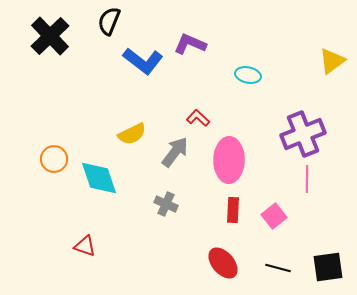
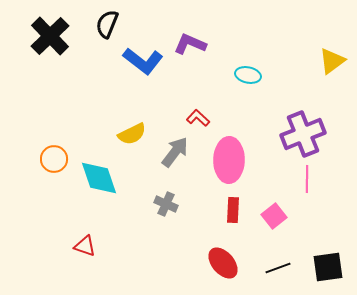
black semicircle: moved 2 px left, 3 px down
black line: rotated 35 degrees counterclockwise
